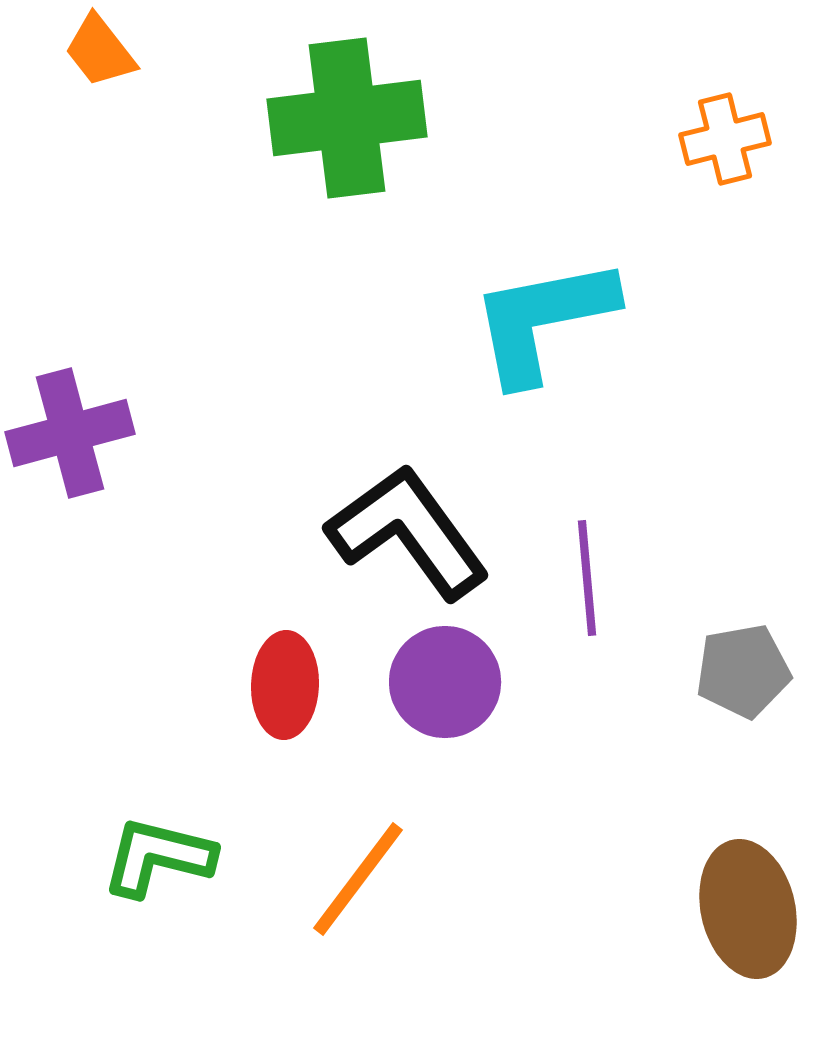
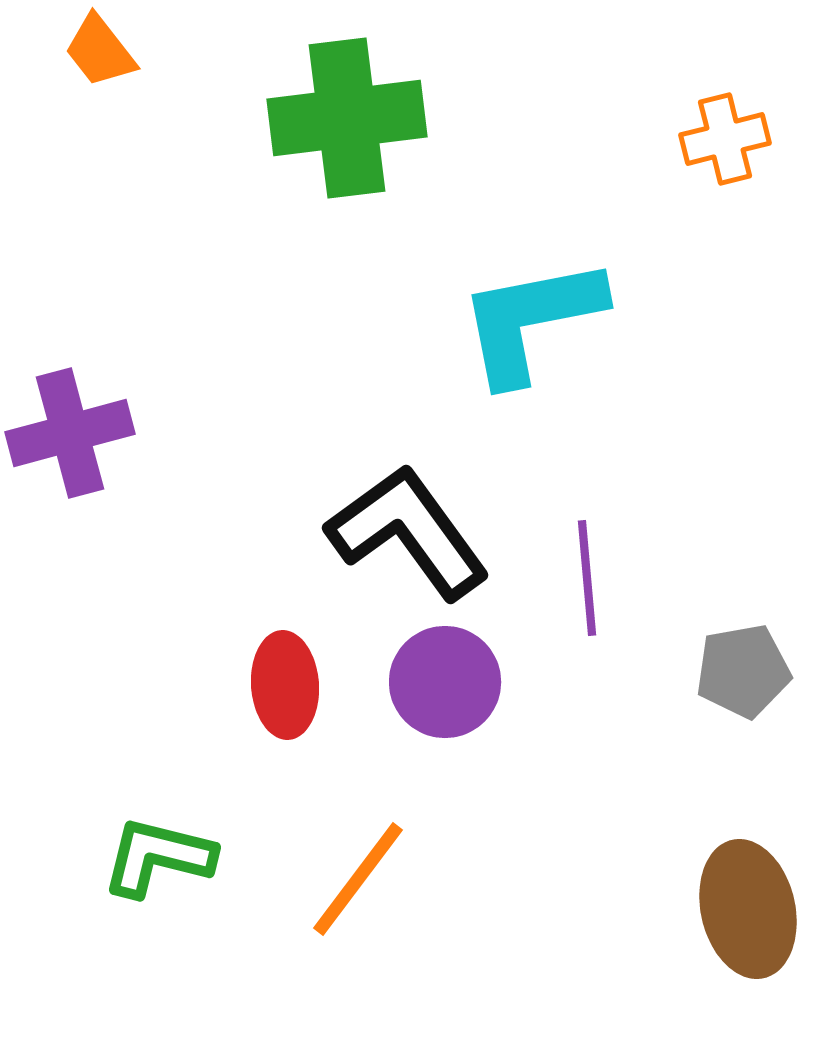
cyan L-shape: moved 12 px left
red ellipse: rotated 6 degrees counterclockwise
